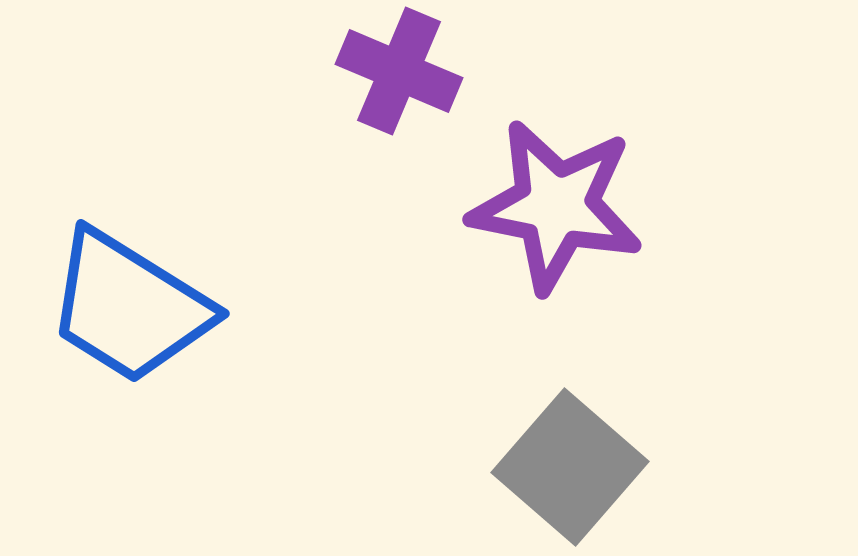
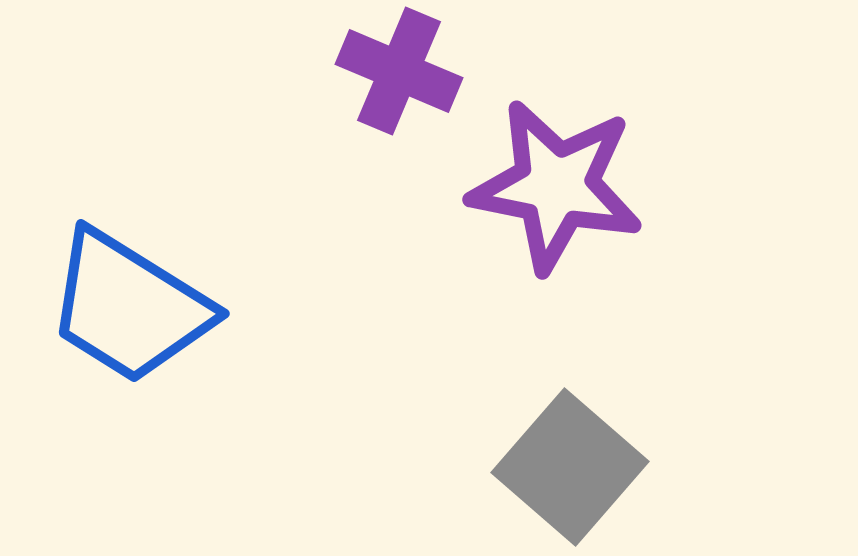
purple star: moved 20 px up
